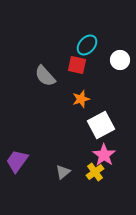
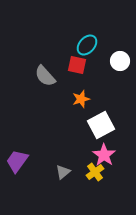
white circle: moved 1 px down
